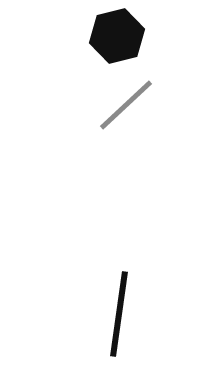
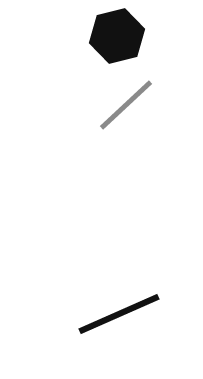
black line: rotated 58 degrees clockwise
